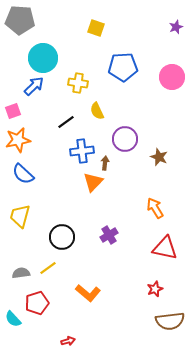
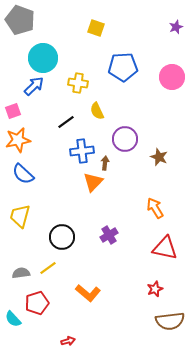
gray pentagon: rotated 16 degrees clockwise
